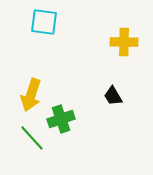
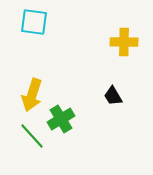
cyan square: moved 10 px left
yellow arrow: moved 1 px right
green cross: rotated 12 degrees counterclockwise
green line: moved 2 px up
